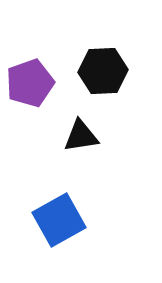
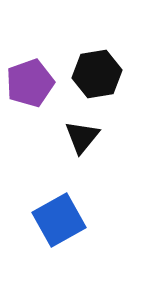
black hexagon: moved 6 px left, 3 px down; rotated 6 degrees counterclockwise
black triangle: moved 1 px right, 1 px down; rotated 42 degrees counterclockwise
